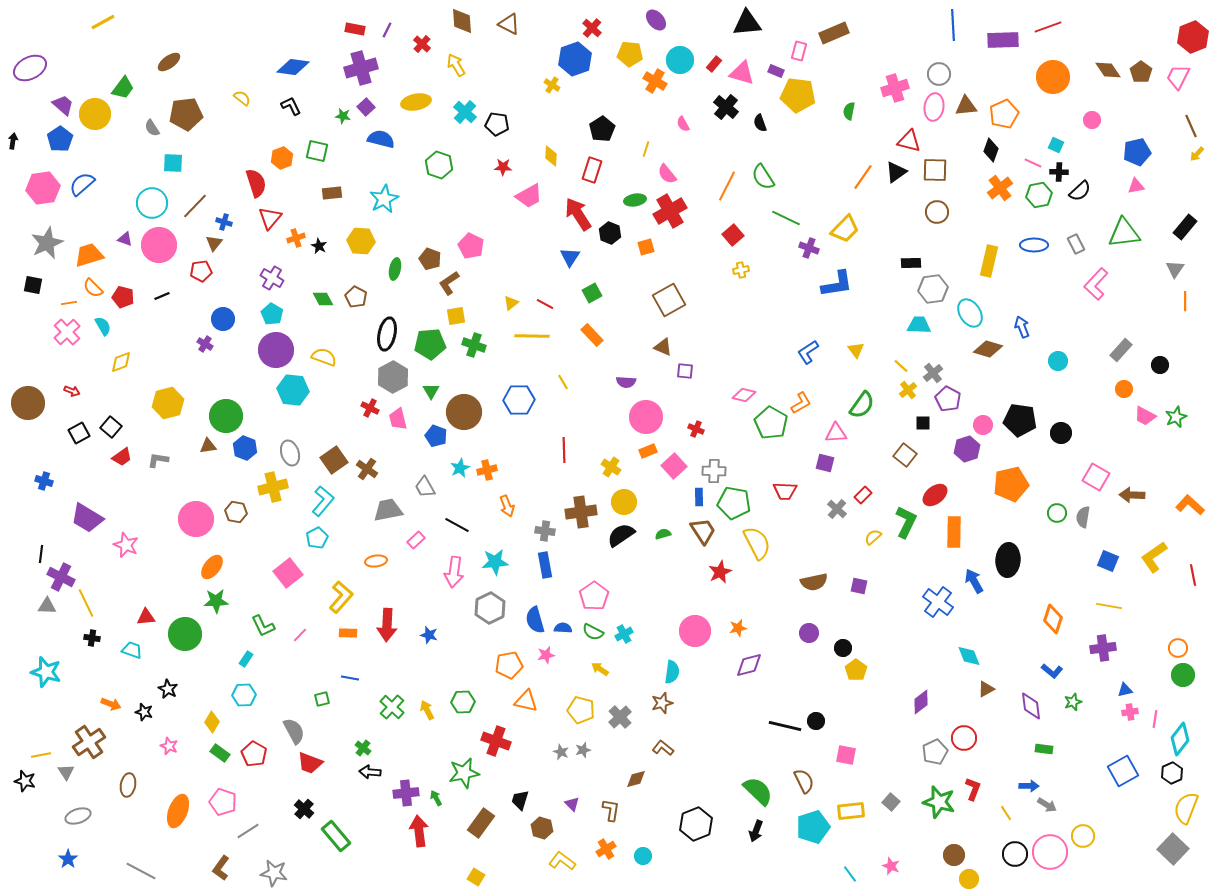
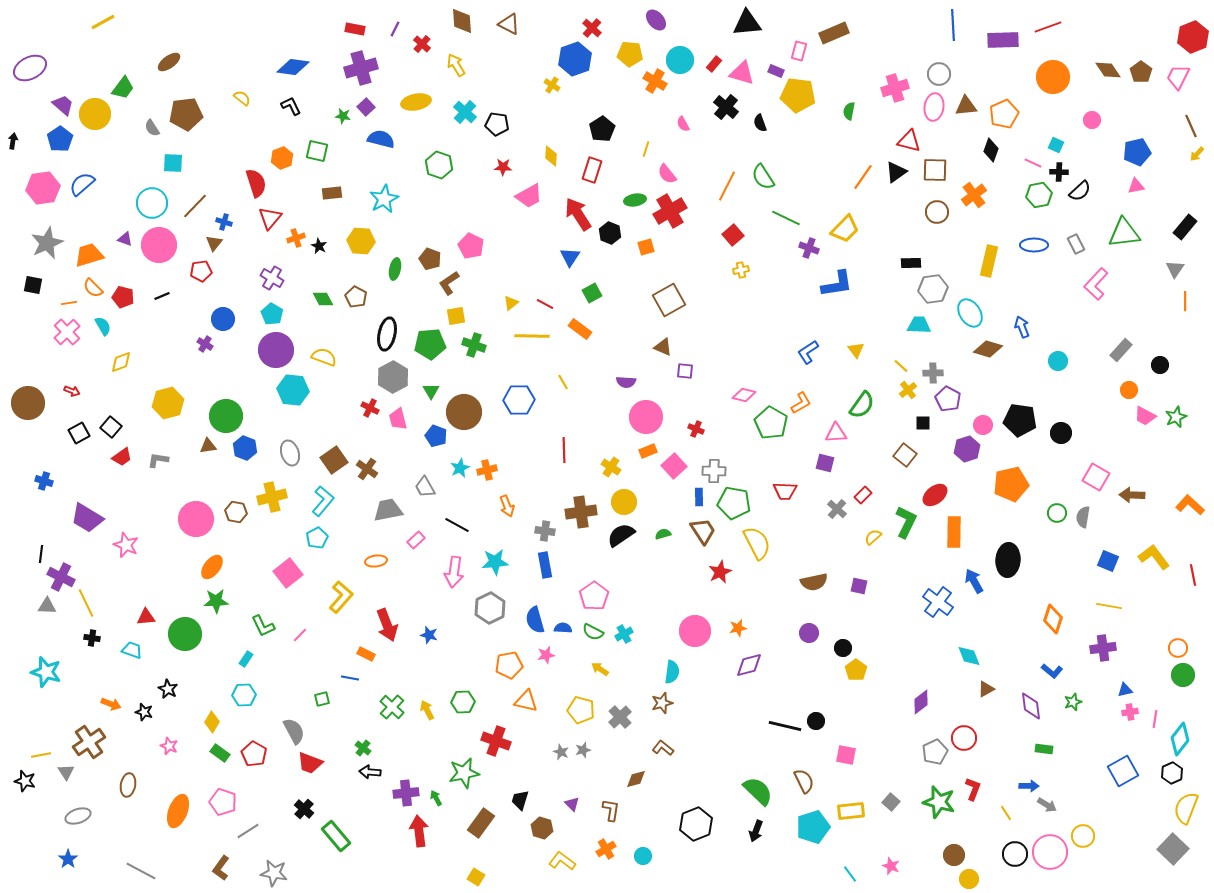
purple line at (387, 30): moved 8 px right, 1 px up
orange cross at (1000, 188): moved 26 px left, 7 px down
orange rectangle at (592, 335): moved 12 px left, 6 px up; rotated 10 degrees counterclockwise
gray cross at (933, 373): rotated 36 degrees clockwise
orange circle at (1124, 389): moved 5 px right, 1 px down
yellow cross at (273, 487): moved 1 px left, 10 px down
yellow L-shape at (1154, 557): rotated 88 degrees clockwise
red arrow at (387, 625): rotated 24 degrees counterclockwise
orange rectangle at (348, 633): moved 18 px right, 21 px down; rotated 24 degrees clockwise
